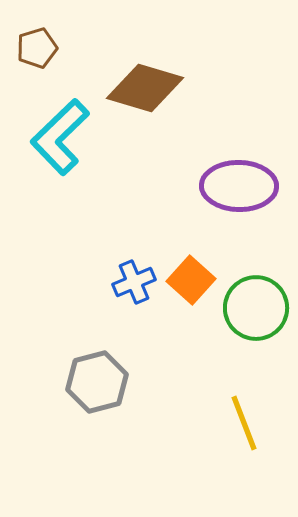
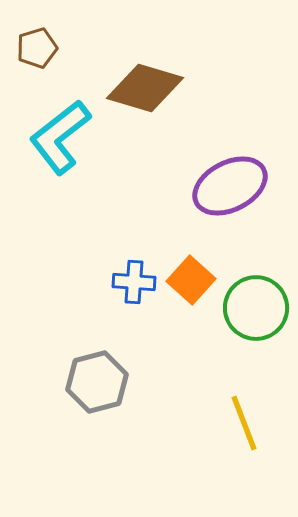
cyan L-shape: rotated 6 degrees clockwise
purple ellipse: moved 9 px left; rotated 28 degrees counterclockwise
blue cross: rotated 27 degrees clockwise
